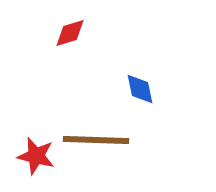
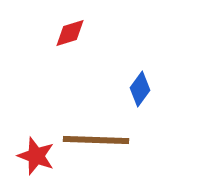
blue diamond: rotated 48 degrees clockwise
red star: rotated 6 degrees clockwise
